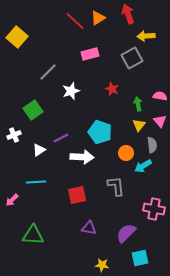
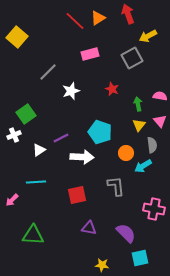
yellow arrow: moved 2 px right; rotated 24 degrees counterclockwise
green square: moved 7 px left, 4 px down
purple semicircle: rotated 90 degrees clockwise
